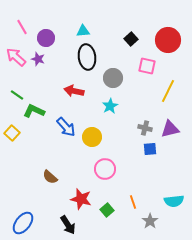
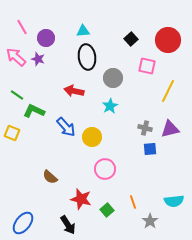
yellow square: rotated 21 degrees counterclockwise
